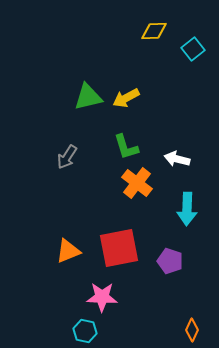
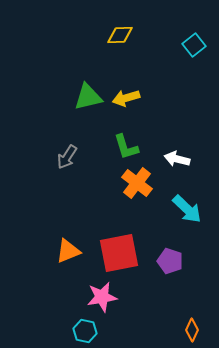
yellow diamond: moved 34 px left, 4 px down
cyan square: moved 1 px right, 4 px up
yellow arrow: rotated 12 degrees clockwise
cyan arrow: rotated 48 degrees counterclockwise
red square: moved 5 px down
pink star: rotated 12 degrees counterclockwise
